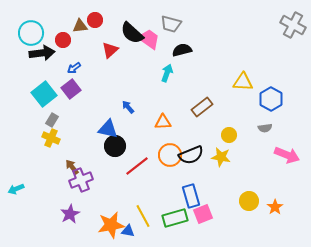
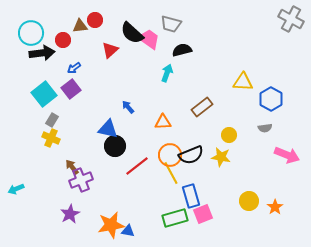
gray cross at (293, 25): moved 2 px left, 6 px up
yellow line at (143, 216): moved 28 px right, 43 px up
